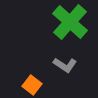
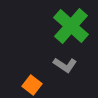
green cross: moved 1 px right, 4 px down
